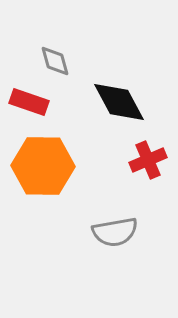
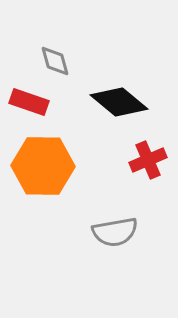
black diamond: rotated 22 degrees counterclockwise
